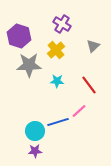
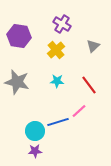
purple hexagon: rotated 10 degrees counterclockwise
gray star: moved 12 px left, 17 px down; rotated 15 degrees clockwise
